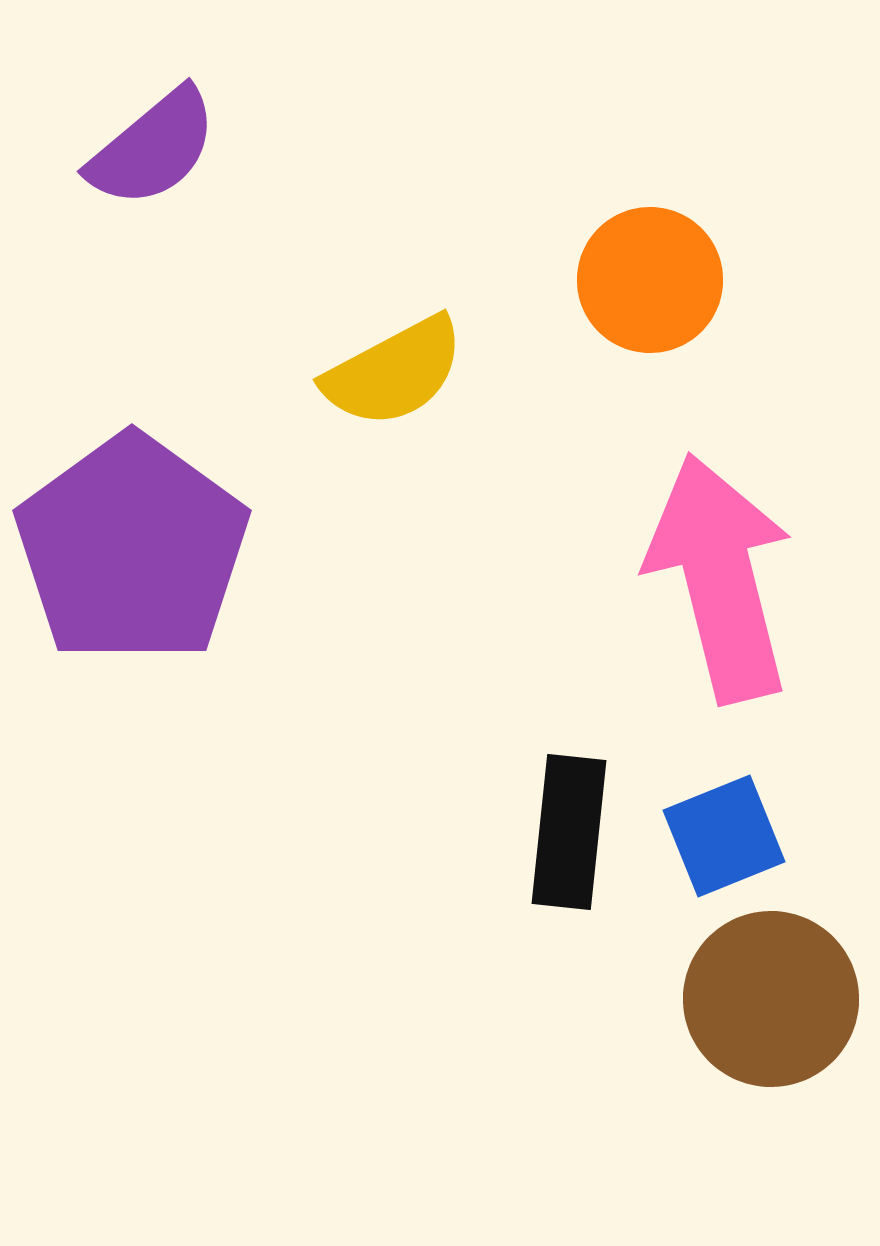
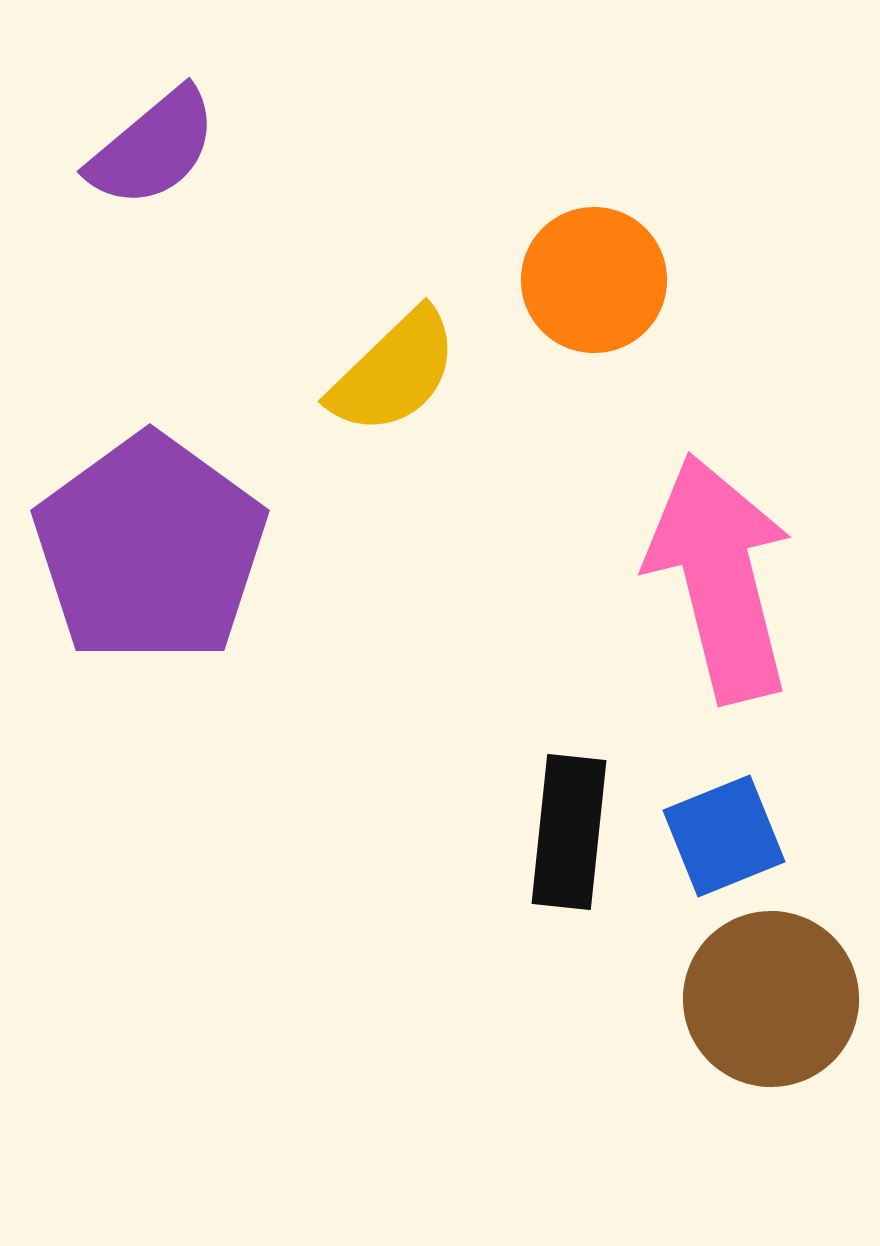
orange circle: moved 56 px left
yellow semicircle: rotated 16 degrees counterclockwise
purple pentagon: moved 18 px right
